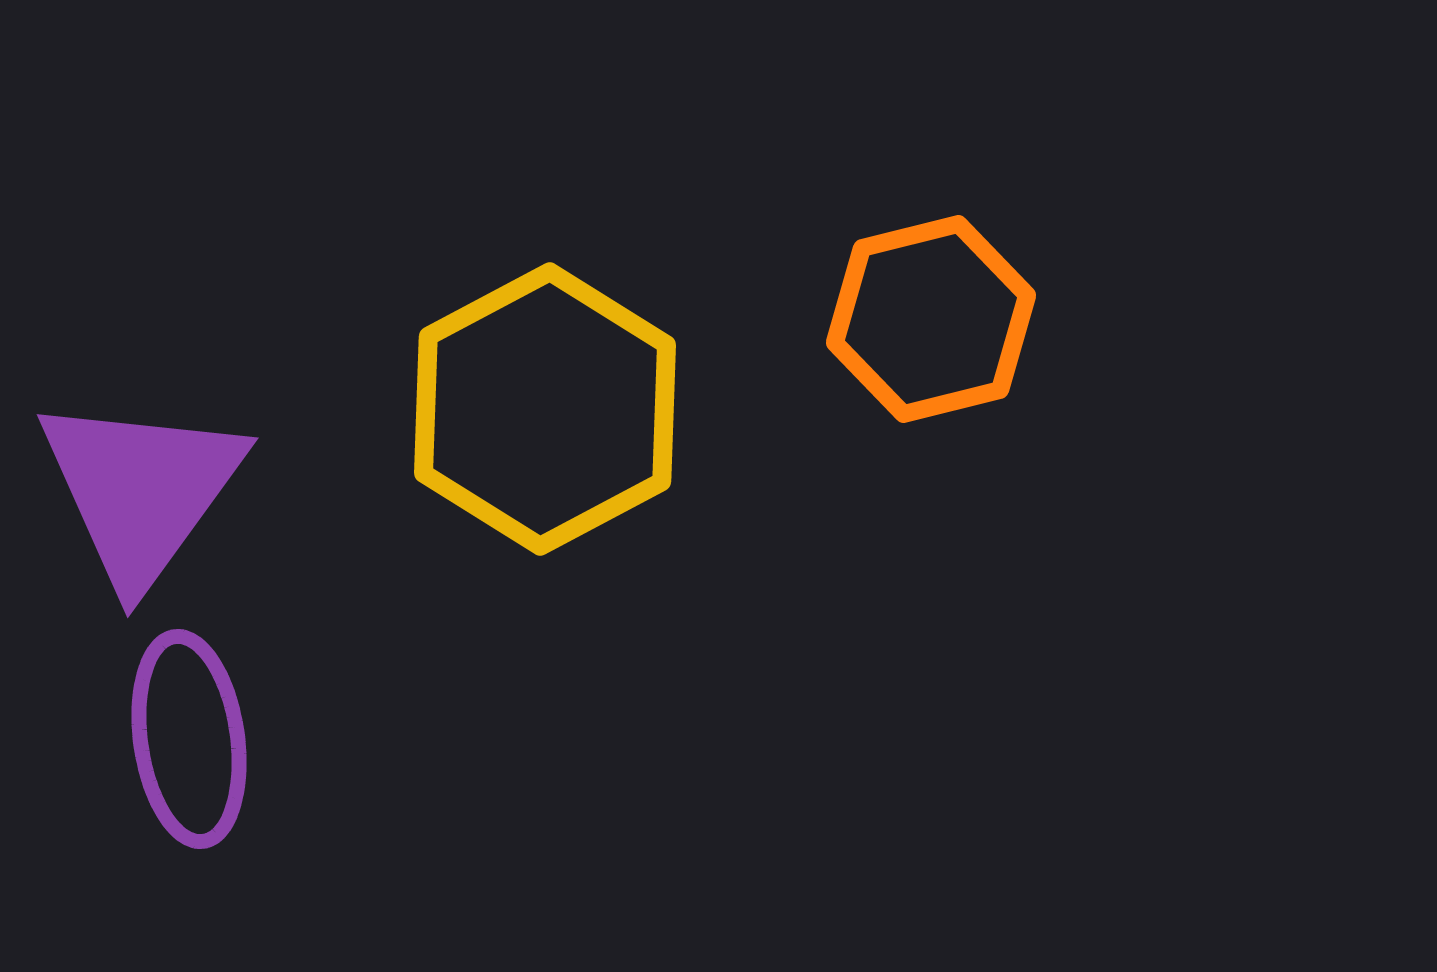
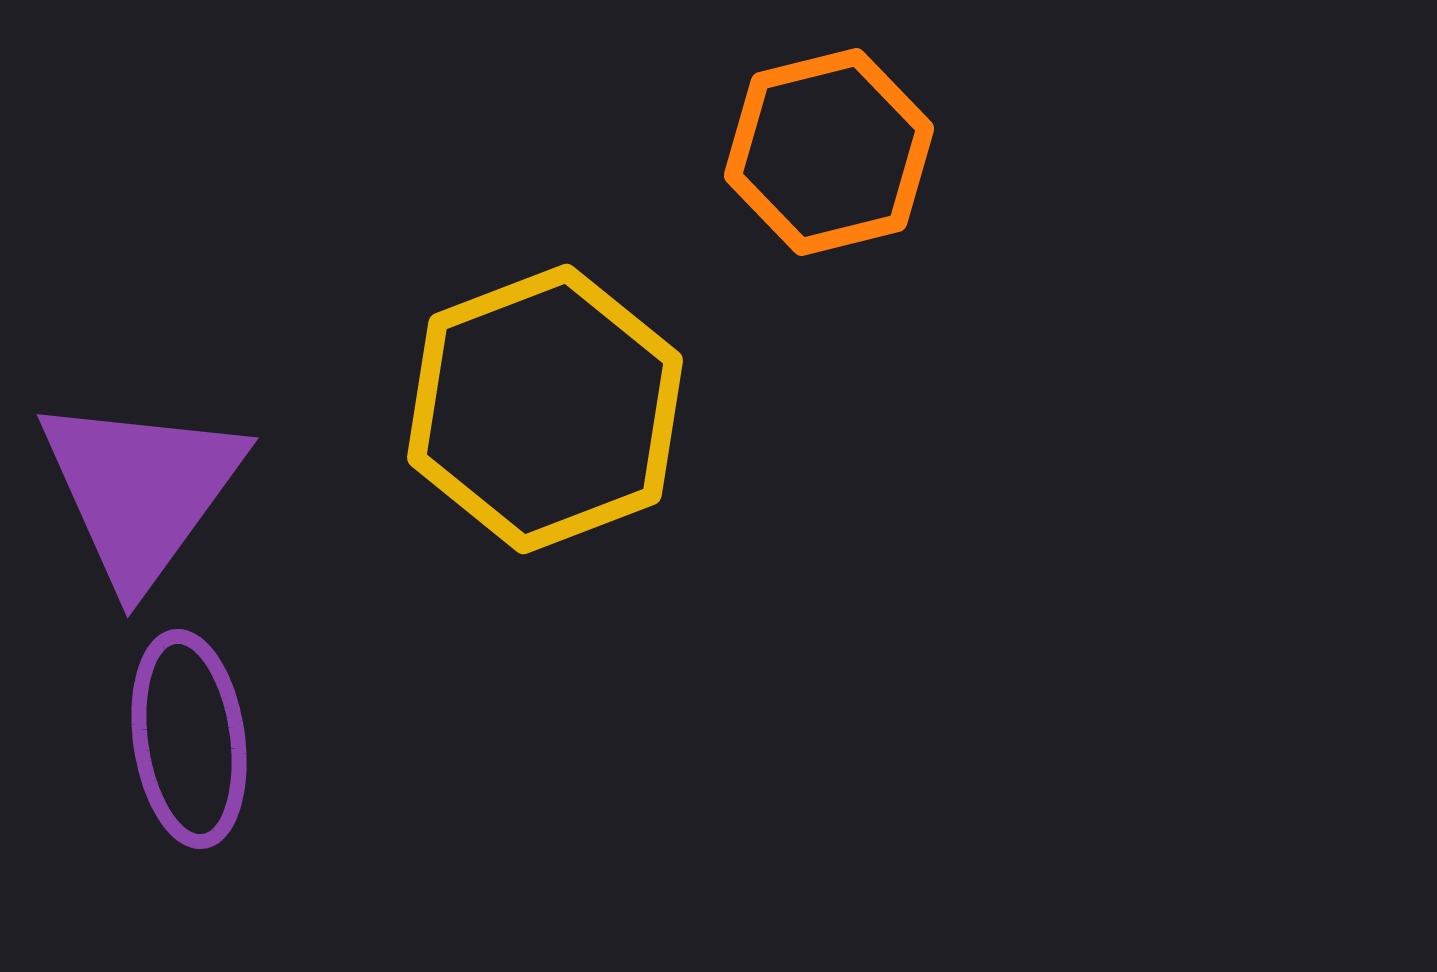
orange hexagon: moved 102 px left, 167 px up
yellow hexagon: rotated 7 degrees clockwise
